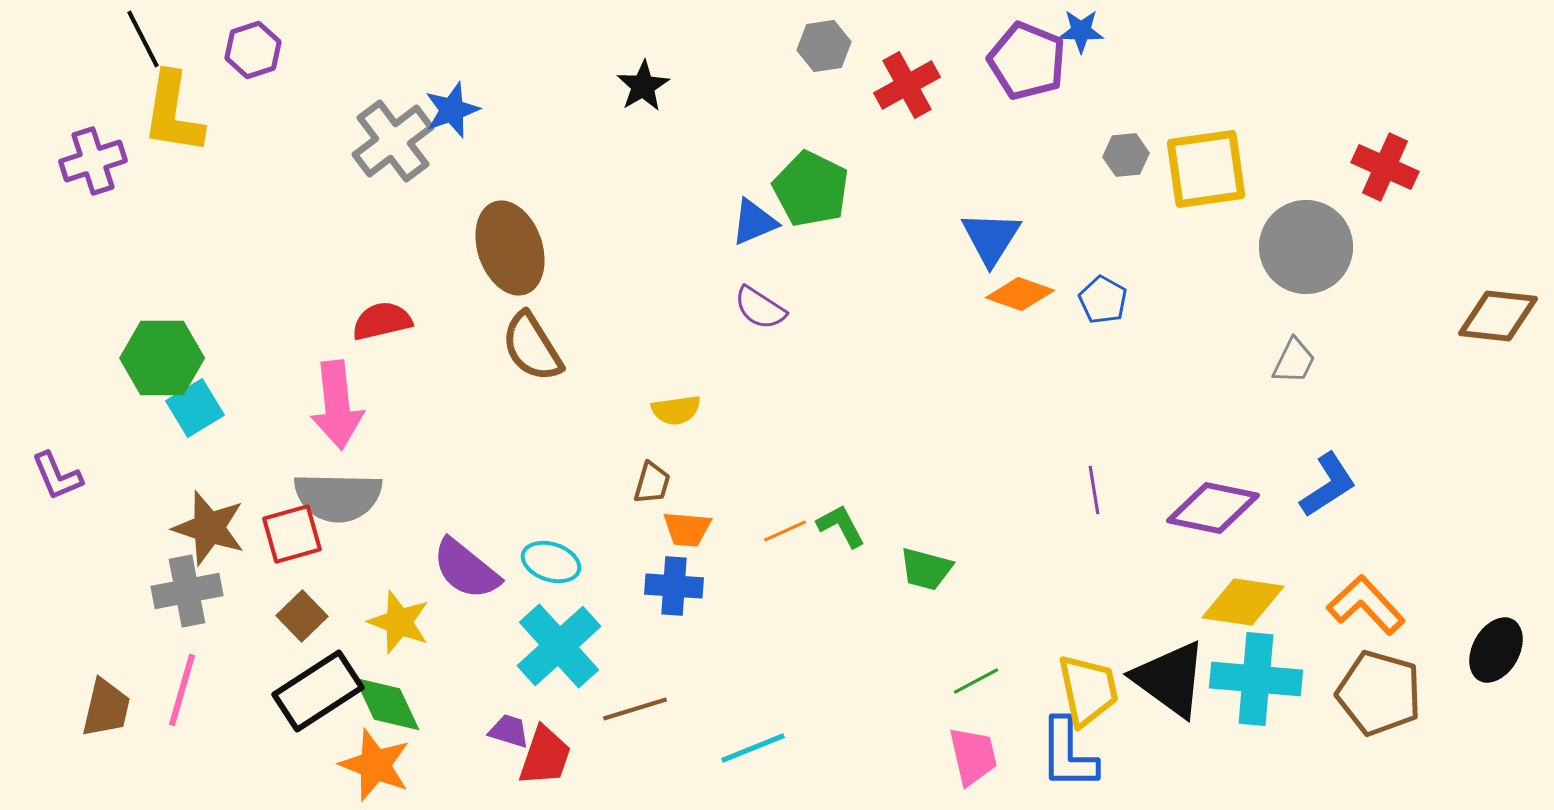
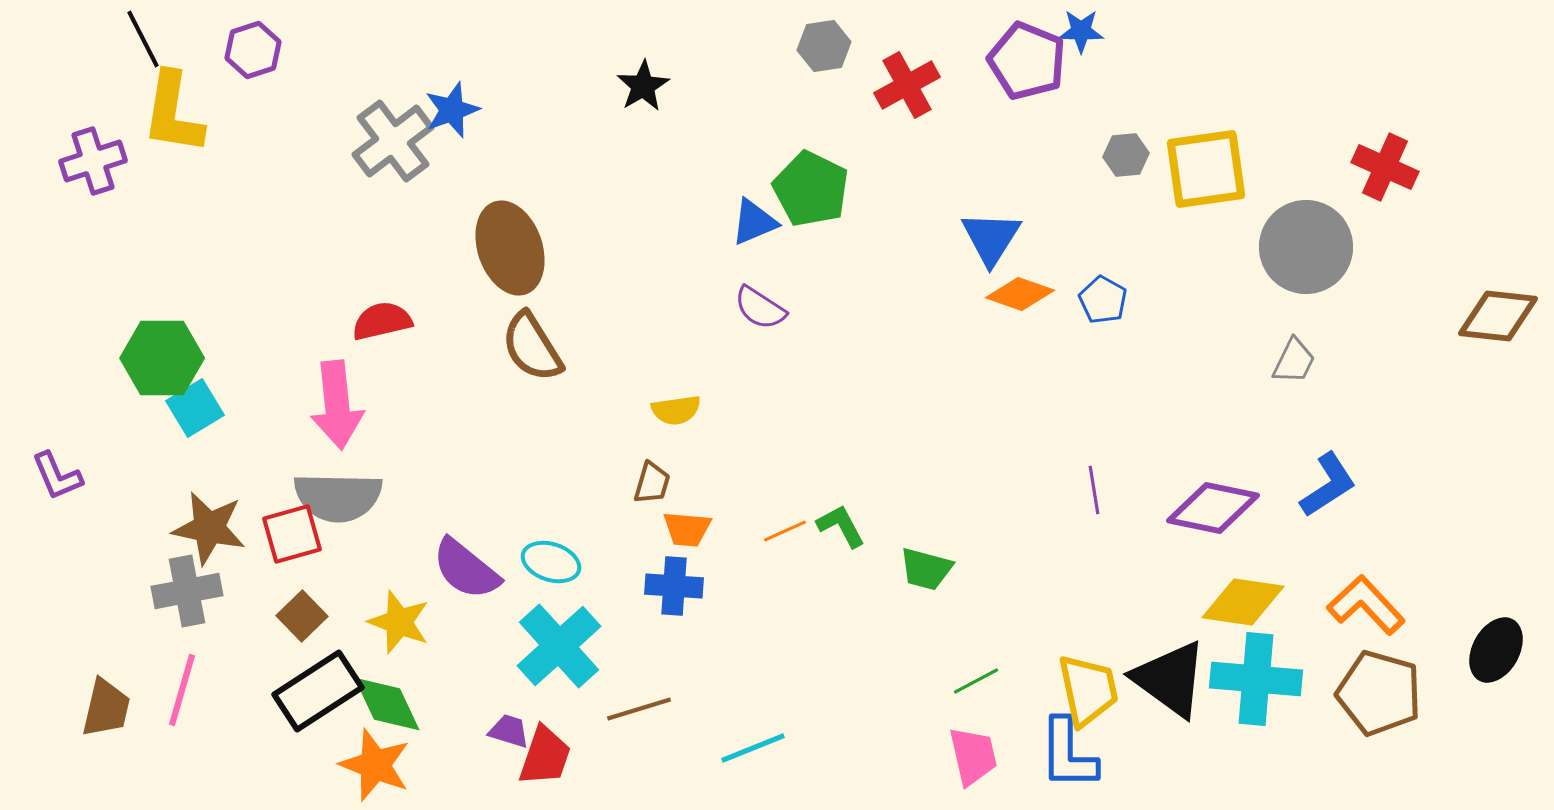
brown star at (209, 528): rotated 6 degrees counterclockwise
brown line at (635, 709): moved 4 px right
